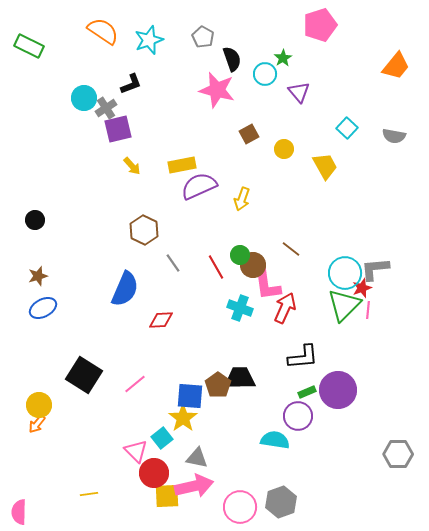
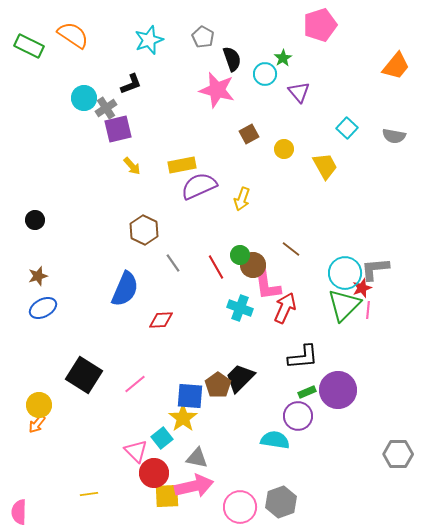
orange semicircle at (103, 31): moved 30 px left, 4 px down
black trapezoid at (240, 378): rotated 44 degrees counterclockwise
